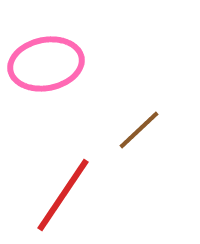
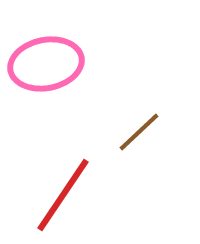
brown line: moved 2 px down
